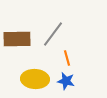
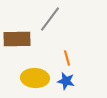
gray line: moved 3 px left, 15 px up
yellow ellipse: moved 1 px up
